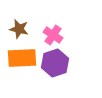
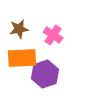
brown star: rotated 24 degrees counterclockwise
purple hexagon: moved 10 px left, 11 px down
